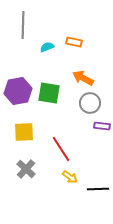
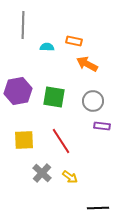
orange rectangle: moved 1 px up
cyan semicircle: rotated 24 degrees clockwise
orange arrow: moved 4 px right, 14 px up
green square: moved 5 px right, 4 px down
gray circle: moved 3 px right, 2 px up
yellow square: moved 8 px down
red line: moved 8 px up
gray cross: moved 16 px right, 4 px down
black line: moved 19 px down
